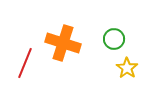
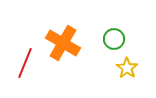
orange cross: rotated 12 degrees clockwise
